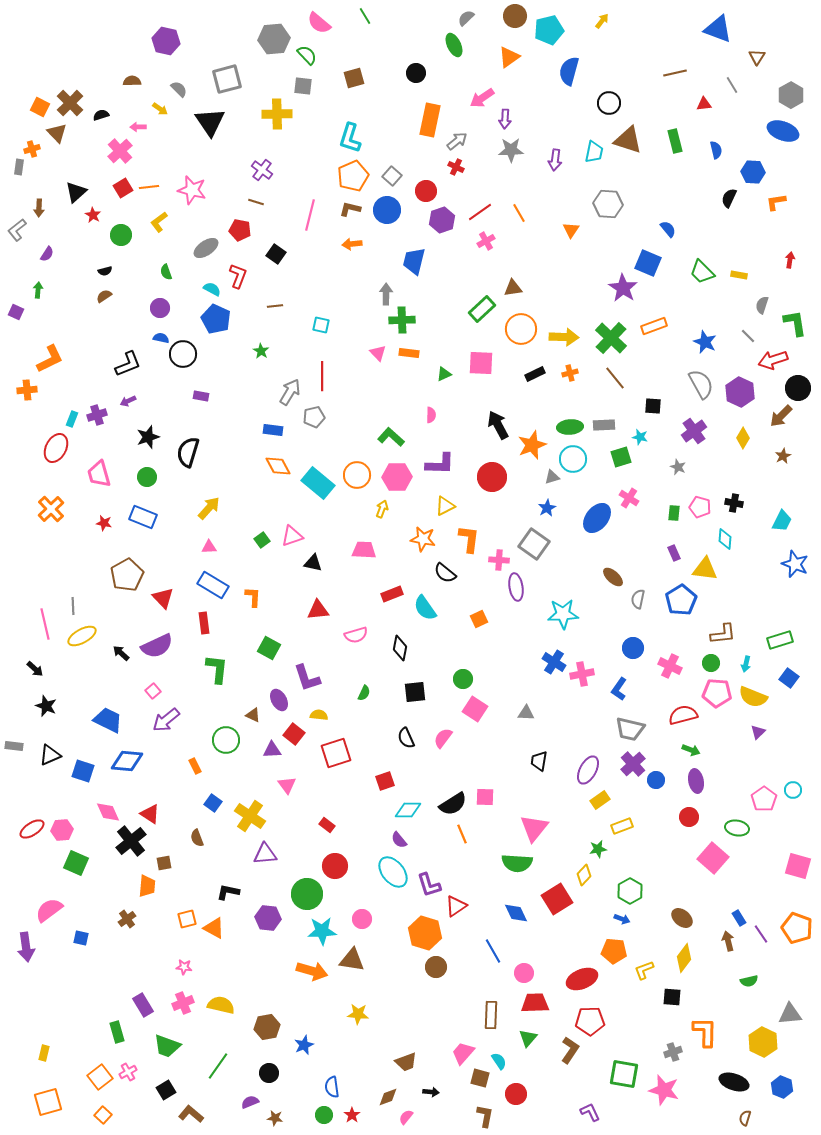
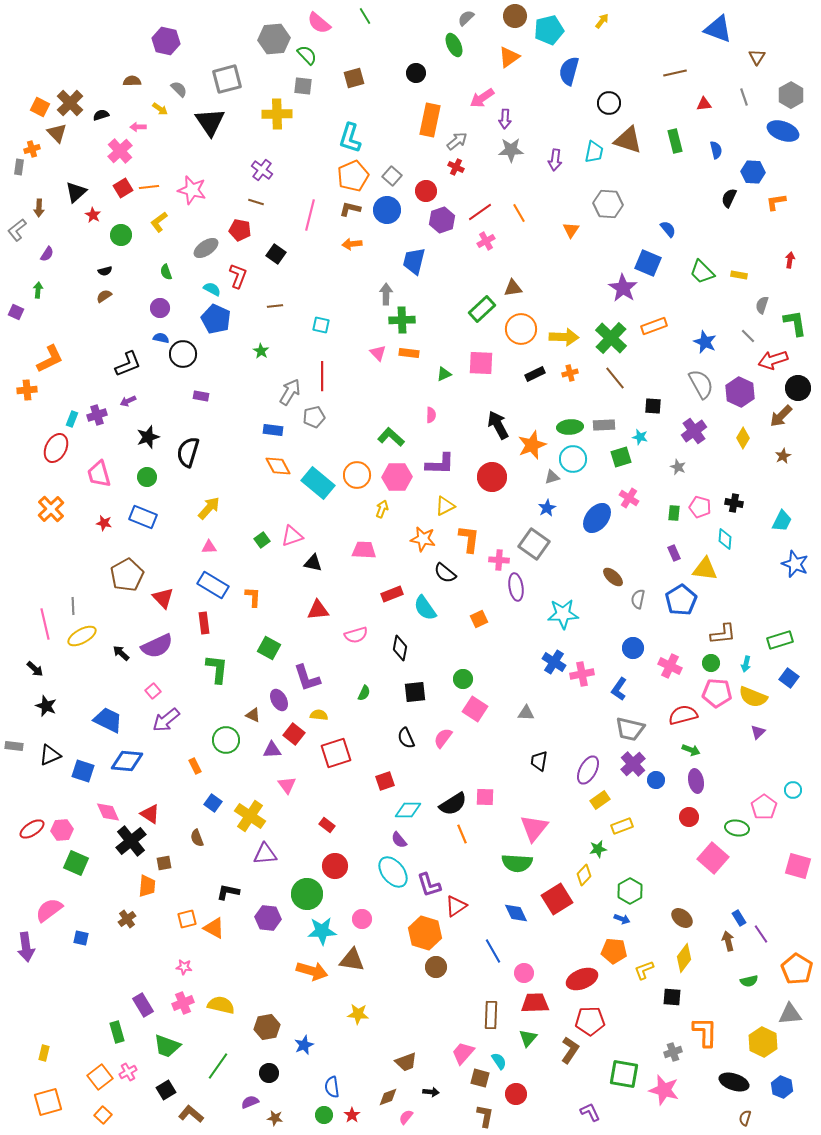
gray line at (732, 85): moved 12 px right, 12 px down; rotated 12 degrees clockwise
pink pentagon at (764, 799): moved 8 px down
orange pentagon at (797, 928): moved 41 px down; rotated 12 degrees clockwise
